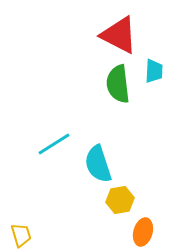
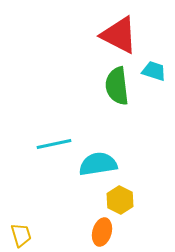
cyan trapezoid: rotated 75 degrees counterclockwise
green semicircle: moved 1 px left, 2 px down
cyan line: rotated 20 degrees clockwise
cyan semicircle: rotated 99 degrees clockwise
yellow hexagon: rotated 24 degrees counterclockwise
orange ellipse: moved 41 px left
